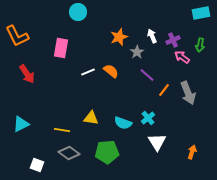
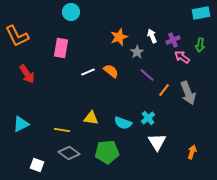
cyan circle: moved 7 px left
